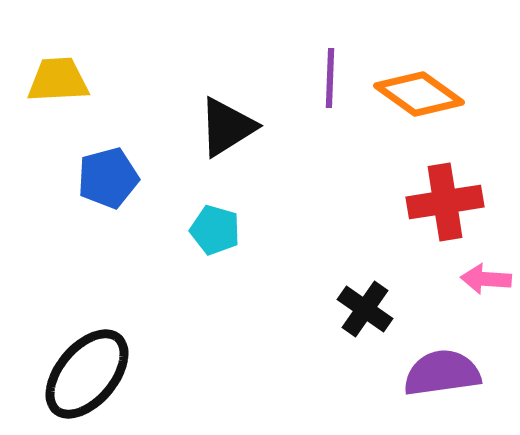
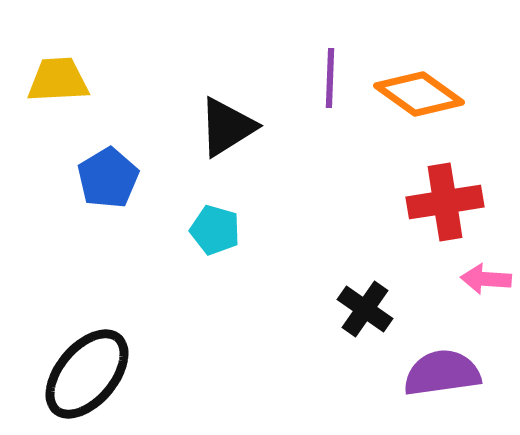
blue pentagon: rotated 16 degrees counterclockwise
